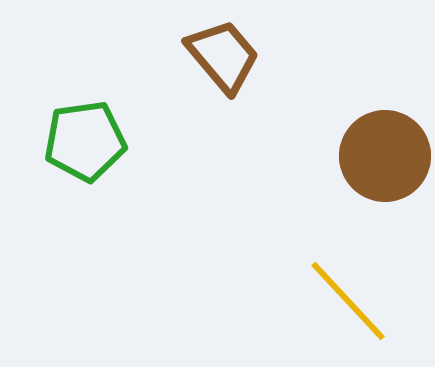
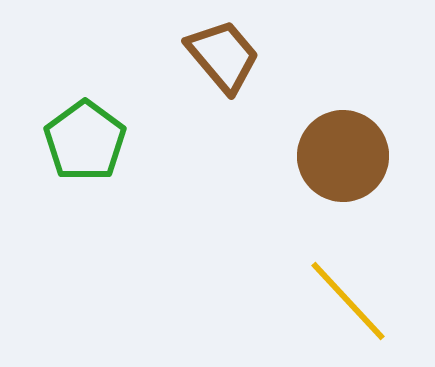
green pentagon: rotated 28 degrees counterclockwise
brown circle: moved 42 px left
